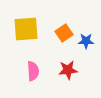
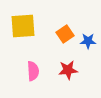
yellow square: moved 3 px left, 3 px up
orange square: moved 1 px right, 1 px down
blue star: moved 2 px right
